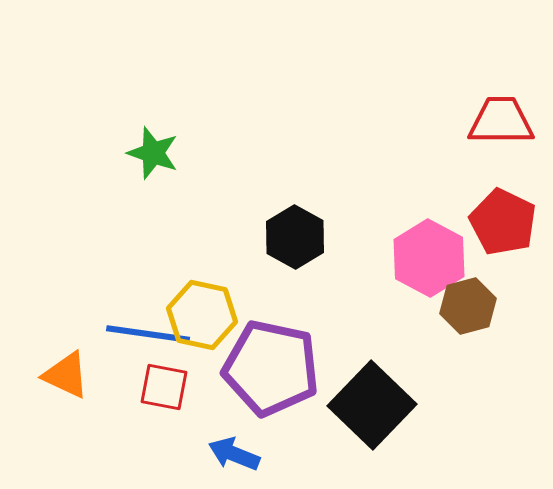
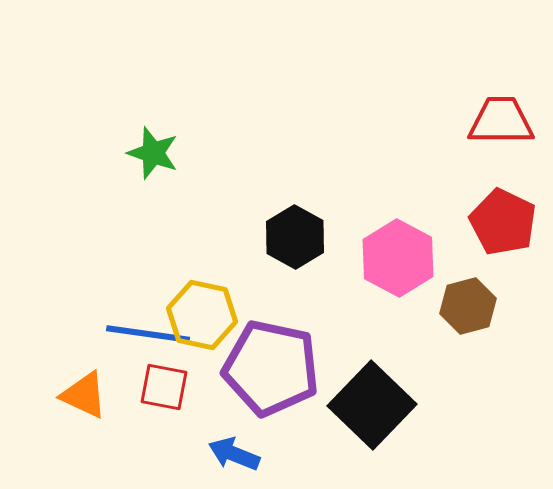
pink hexagon: moved 31 px left
orange triangle: moved 18 px right, 20 px down
